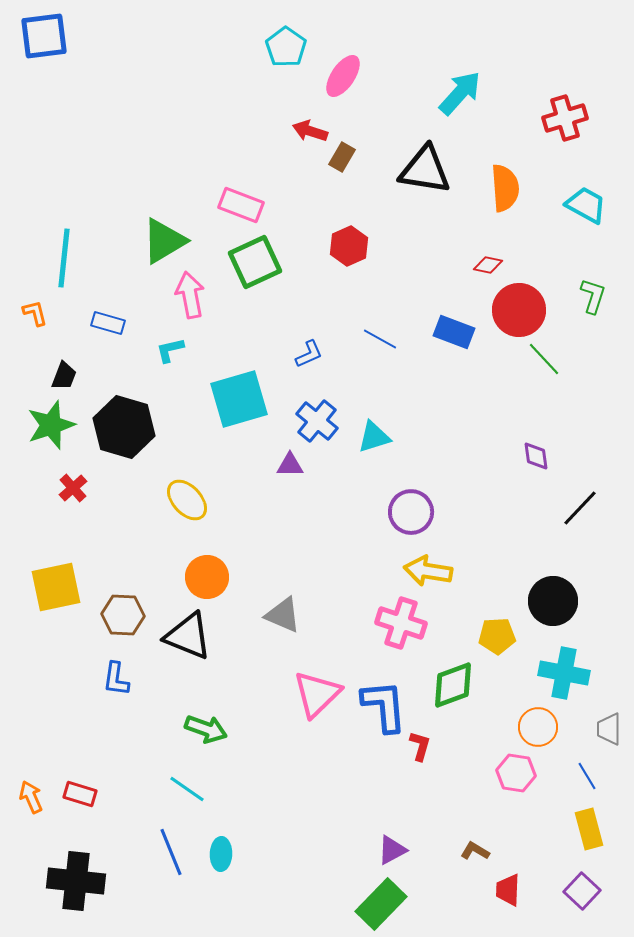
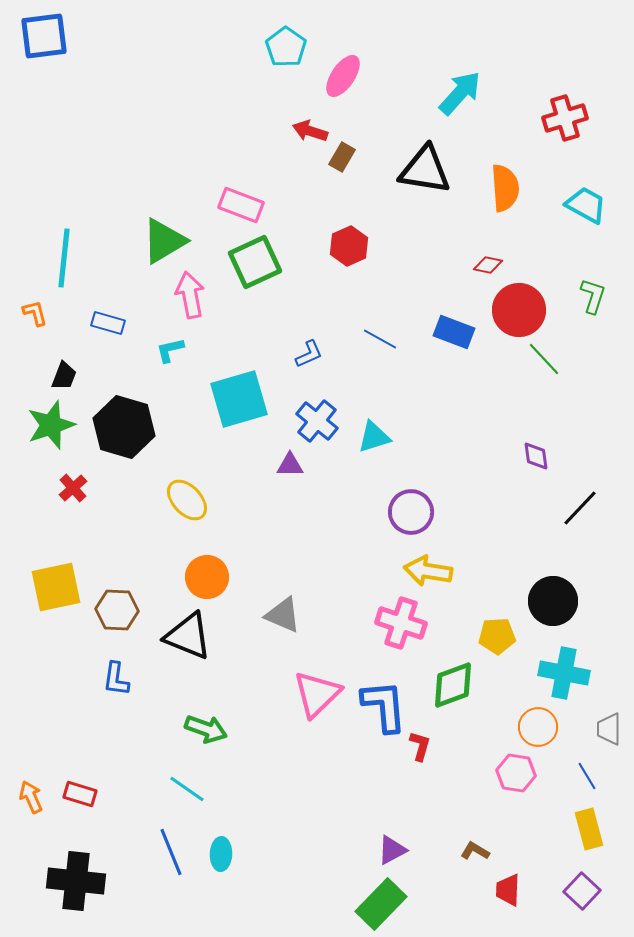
brown hexagon at (123, 615): moved 6 px left, 5 px up
